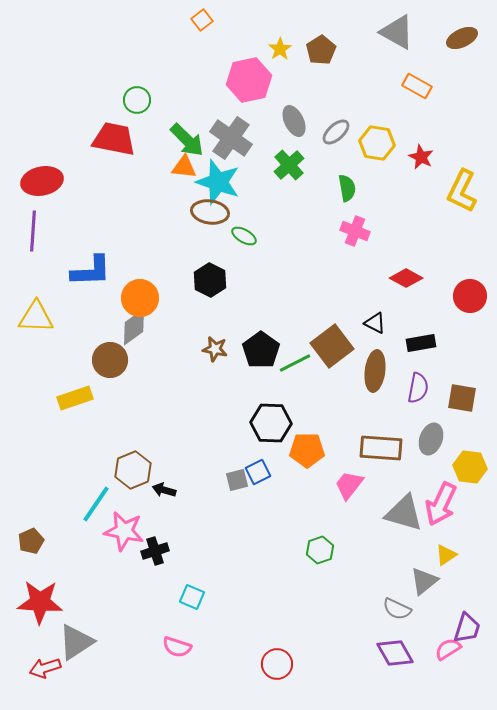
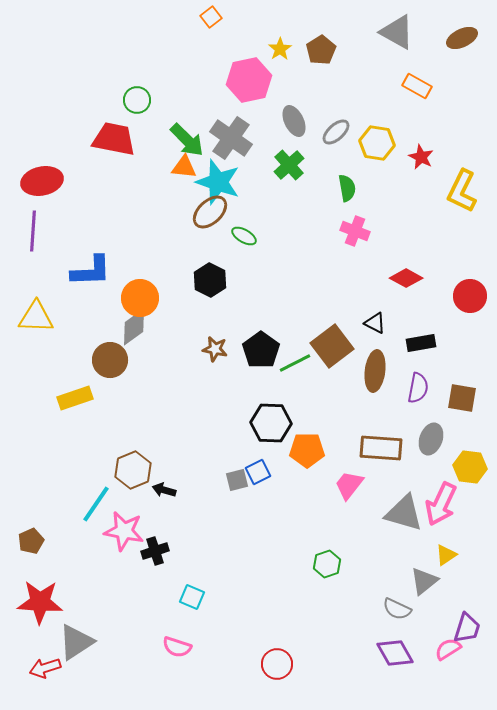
orange square at (202, 20): moved 9 px right, 3 px up
brown ellipse at (210, 212): rotated 51 degrees counterclockwise
green hexagon at (320, 550): moved 7 px right, 14 px down
